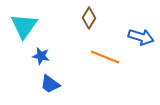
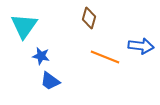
brown diamond: rotated 15 degrees counterclockwise
blue arrow: moved 9 px down; rotated 10 degrees counterclockwise
blue trapezoid: moved 3 px up
